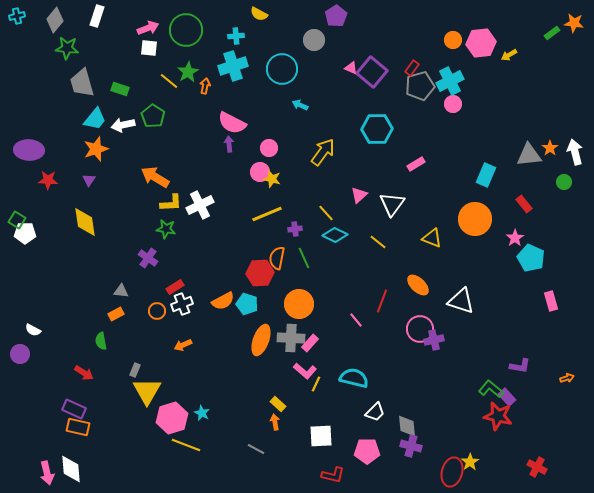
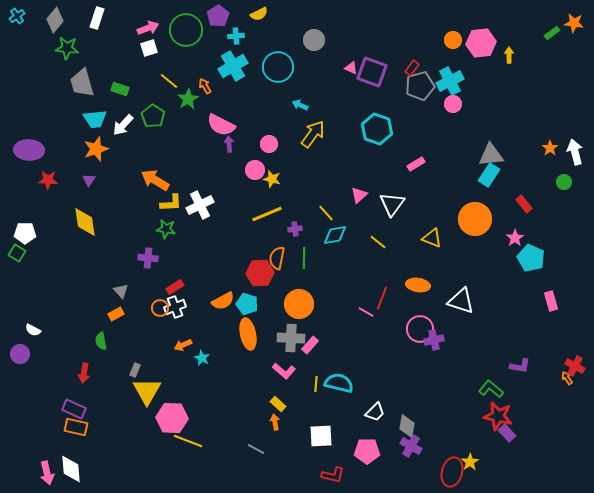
yellow semicircle at (259, 14): rotated 54 degrees counterclockwise
cyan cross at (17, 16): rotated 21 degrees counterclockwise
white rectangle at (97, 16): moved 2 px down
purple pentagon at (336, 16): moved 118 px left
white square at (149, 48): rotated 24 degrees counterclockwise
yellow arrow at (509, 55): rotated 119 degrees clockwise
cyan cross at (233, 66): rotated 12 degrees counterclockwise
cyan circle at (282, 69): moved 4 px left, 2 px up
green star at (188, 72): moved 27 px down
purple square at (372, 72): rotated 20 degrees counterclockwise
orange arrow at (205, 86): rotated 42 degrees counterclockwise
cyan trapezoid at (95, 119): rotated 45 degrees clockwise
pink semicircle at (232, 123): moved 11 px left, 2 px down
white arrow at (123, 125): rotated 35 degrees counterclockwise
cyan hexagon at (377, 129): rotated 20 degrees clockwise
pink circle at (269, 148): moved 4 px up
yellow arrow at (323, 152): moved 10 px left, 18 px up
gray triangle at (529, 155): moved 38 px left
pink circle at (260, 172): moved 5 px left, 2 px up
cyan rectangle at (486, 175): moved 3 px right; rotated 10 degrees clockwise
orange arrow at (155, 177): moved 3 px down
green square at (17, 220): moved 33 px down
cyan diamond at (335, 235): rotated 35 degrees counterclockwise
purple cross at (148, 258): rotated 30 degrees counterclockwise
green line at (304, 258): rotated 25 degrees clockwise
orange ellipse at (418, 285): rotated 35 degrees counterclockwise
gray triangle at (121, 291): rotated 42 degrees clockwise
red line at (382, 301): moved 3 px up
white cross at (182, 304): moved 7 px left, 3 px down
orange circle at (157, 311): moved 3 px right, 3 px up
pink line at (356, 320): moved 10 px right, 8 px up; rotated 21 degrees counterclockwise
orange ellipse at (261, 340): moved 13 px left, 6 px up; rotated 32 degrees counterclockwise
pink rectangle at (310, 343): moved 2 px down
pink L-shape at (305, 371): moved 21 px left
red arrow at (84, 373): rotated 66 degrees clockwise
cyan semicircle at (354, 378): moved 15 px left, 5 px down
orange arrow at (567, 378): rotated 104 degrees counterclockwise
yellow line at (316, 384): rotated 21 degrees counterclockwise
purple rectangle at (507, 397): moved 36 px down
cyan star at (202, 413): moved 55 px up
pink hexagon at (172, 418): rotated 20 degrees clockwise
gray diamond at (407, 426): rotated 15 degrees clockwise
orange rectangle at (78, 427): moved 2 px left
yellow line at (186, 445): moved 2 px right, 4 px up
purple cross at (411, 446): rotated 15 degrees clockwise
red cross at (537, 467): moved 38 px right, 101 px up
